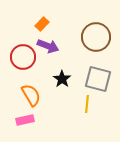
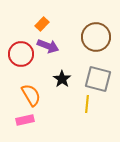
red circle: moved 2 px left, 3 px up
